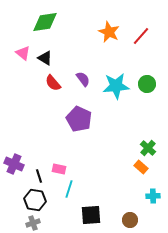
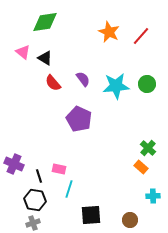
pink triangle: moved 1 px up
